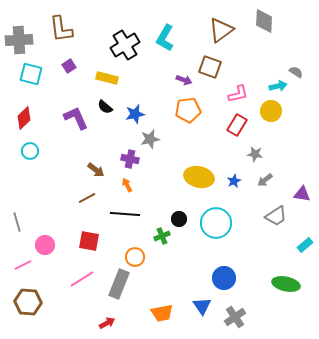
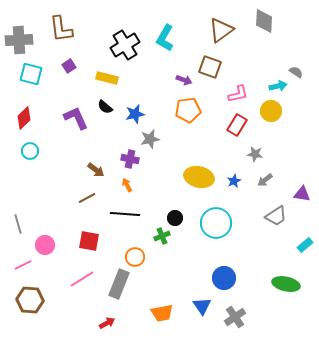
black circle at (179, 219): moved 4 px left, 1 px up
gray line at (17, 222): moved 1 px right, 2 px down
brown hexagon at (28, 302): moved 2 px right, 2 px up
